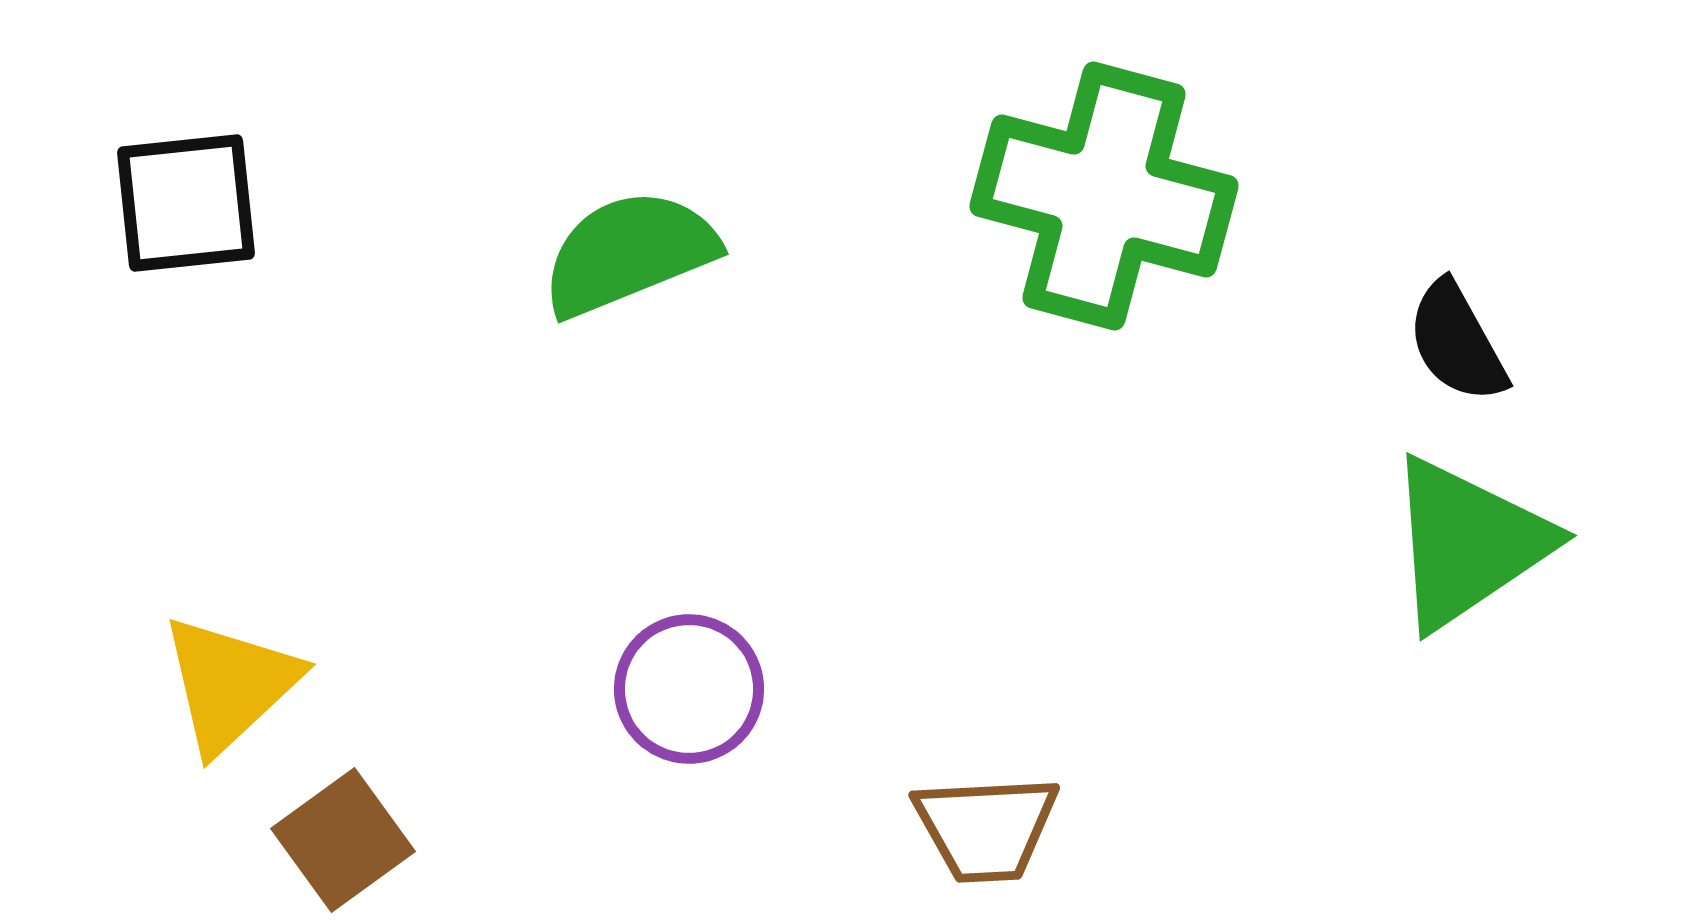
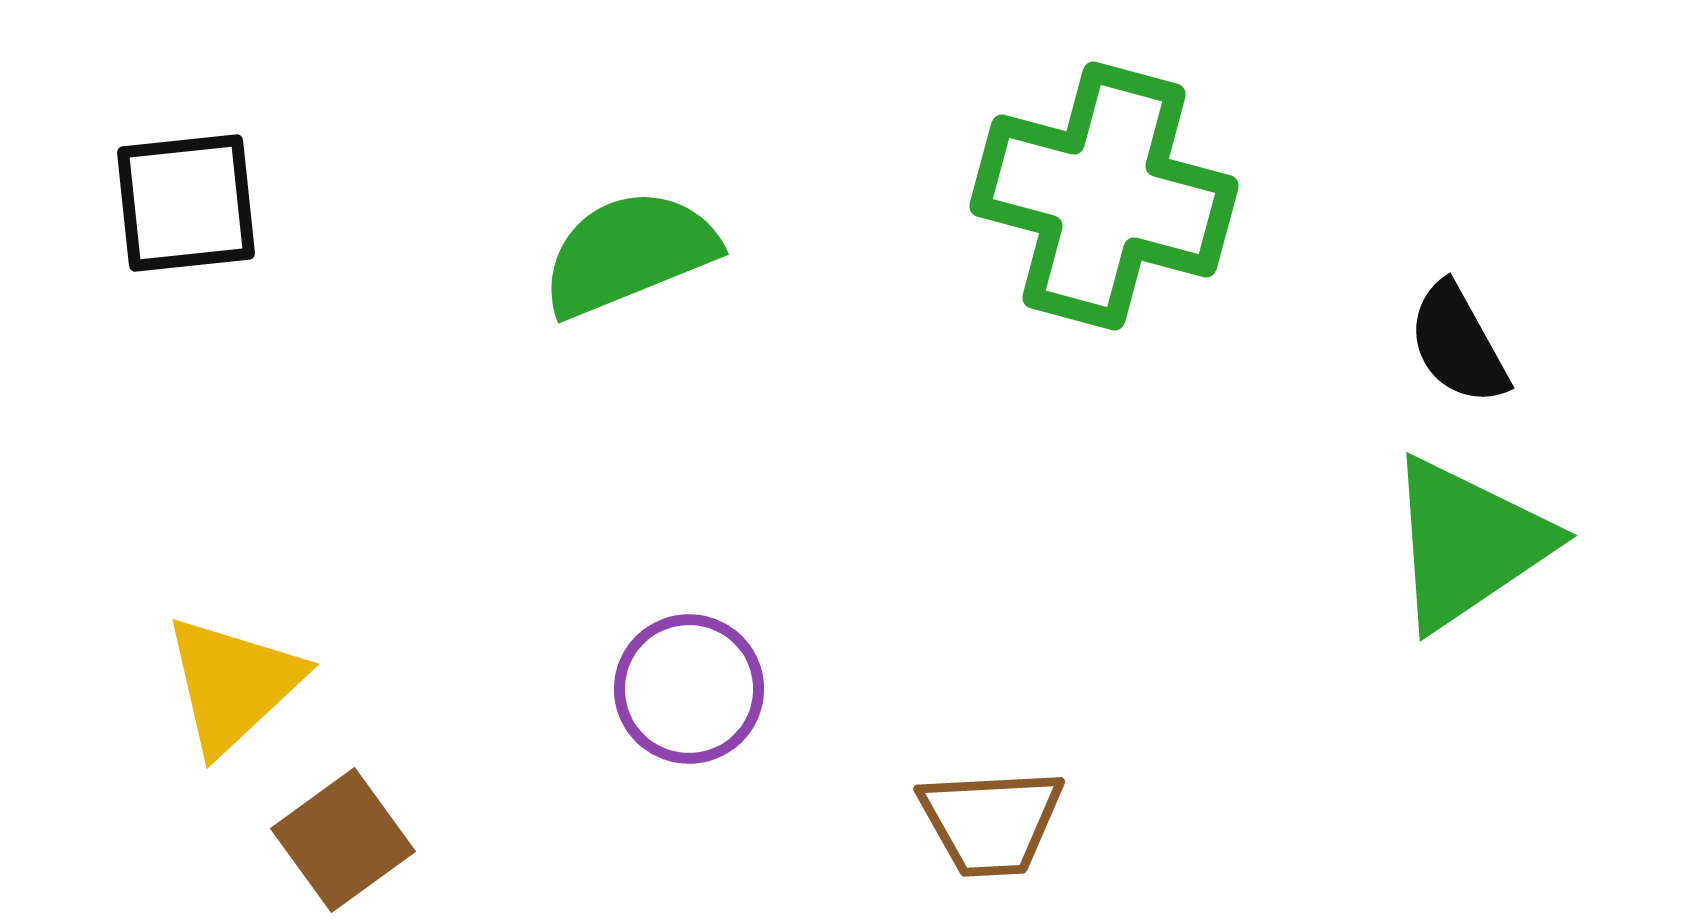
black semicircle: moved 1 px right, 2 px down
yellow triangle: moved 3 px right
brown trapezoid: moved 5 px right, 6 px up
